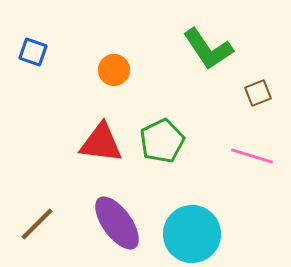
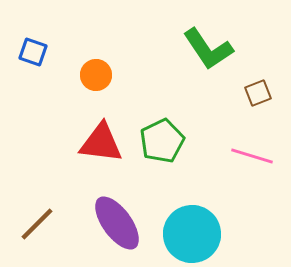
orange circle: moved 18 px left, 5 px down
